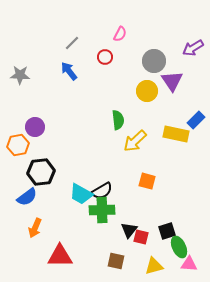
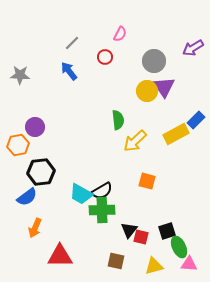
purple triangle: moved 8 px left, 6 px down
yellow rectangle: rotated 40 degrees counterclockwise
